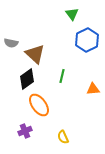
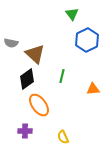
purple cross: rotated 24 degrees clockwise
